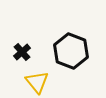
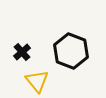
yellow triangle: moved 1 px up
